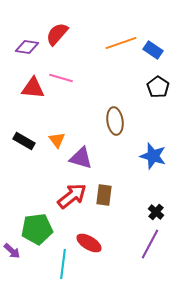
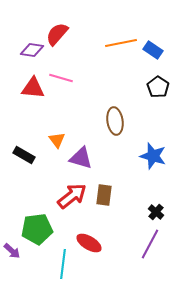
orange line: rotated 8 degrees clockwise
purple diamond: moved 5 px right, 3 px down
black rectangle: moved 14 px down
